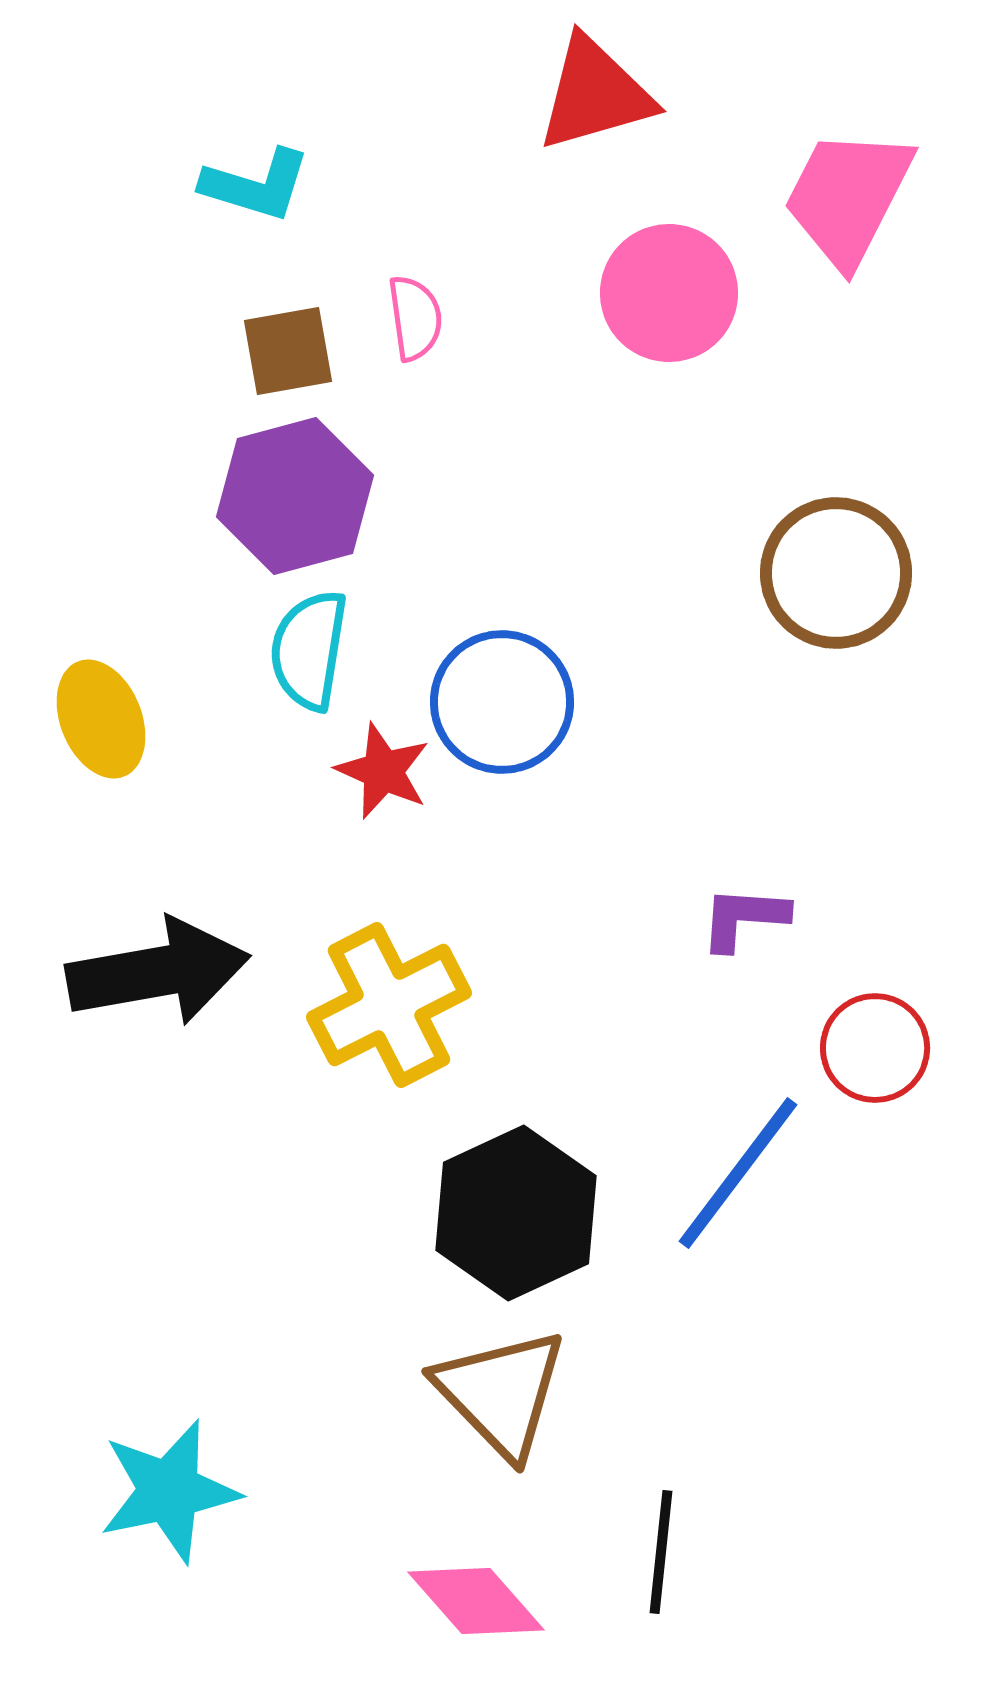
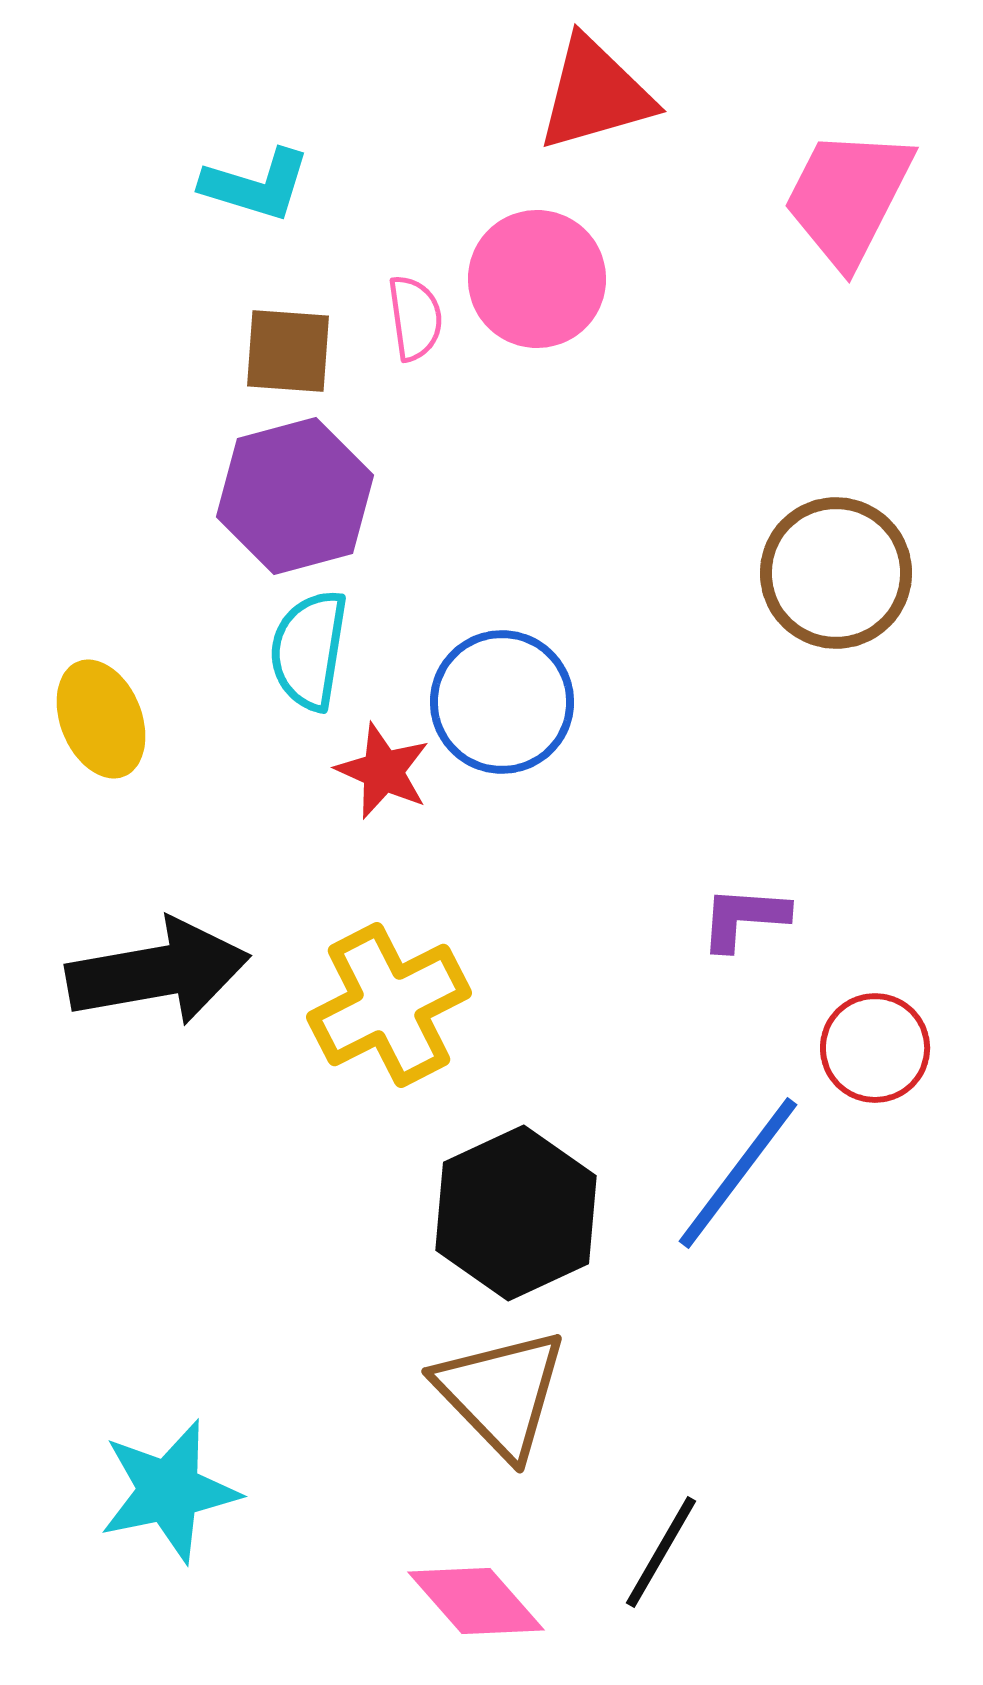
pink circle: moved 132 px left, 14 px up
brown square: rotated 14 degrees clockwise
black line: rotated 24 degrees clockwise
